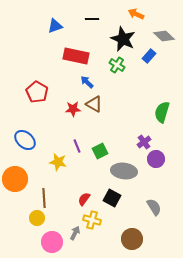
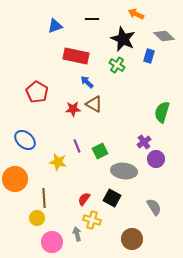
blue rectangle: rotated 24 degrees counterclockwise
gray arrow: moved 2 px right, 1 px down; rotated 40 degrees counterclockwise
